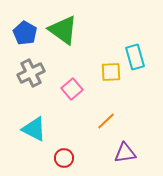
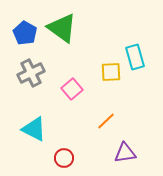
green triangle: moved 1 px left, 2 px up
